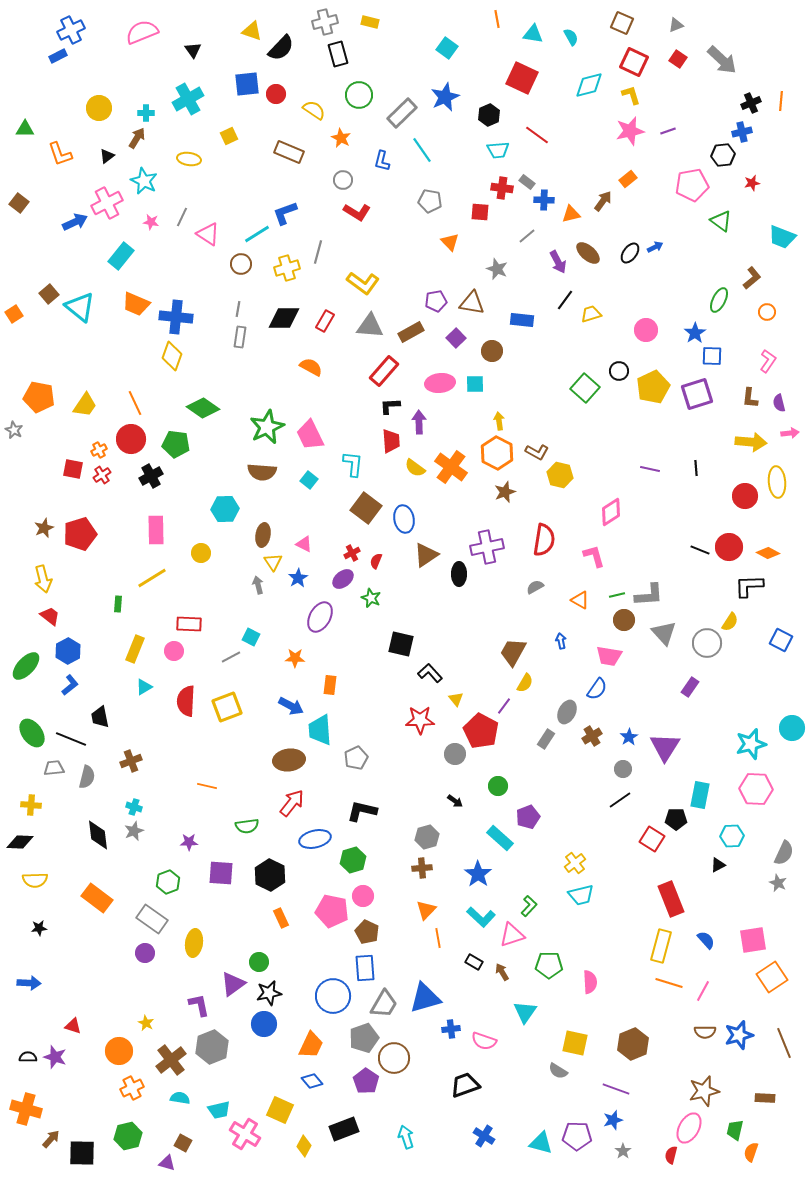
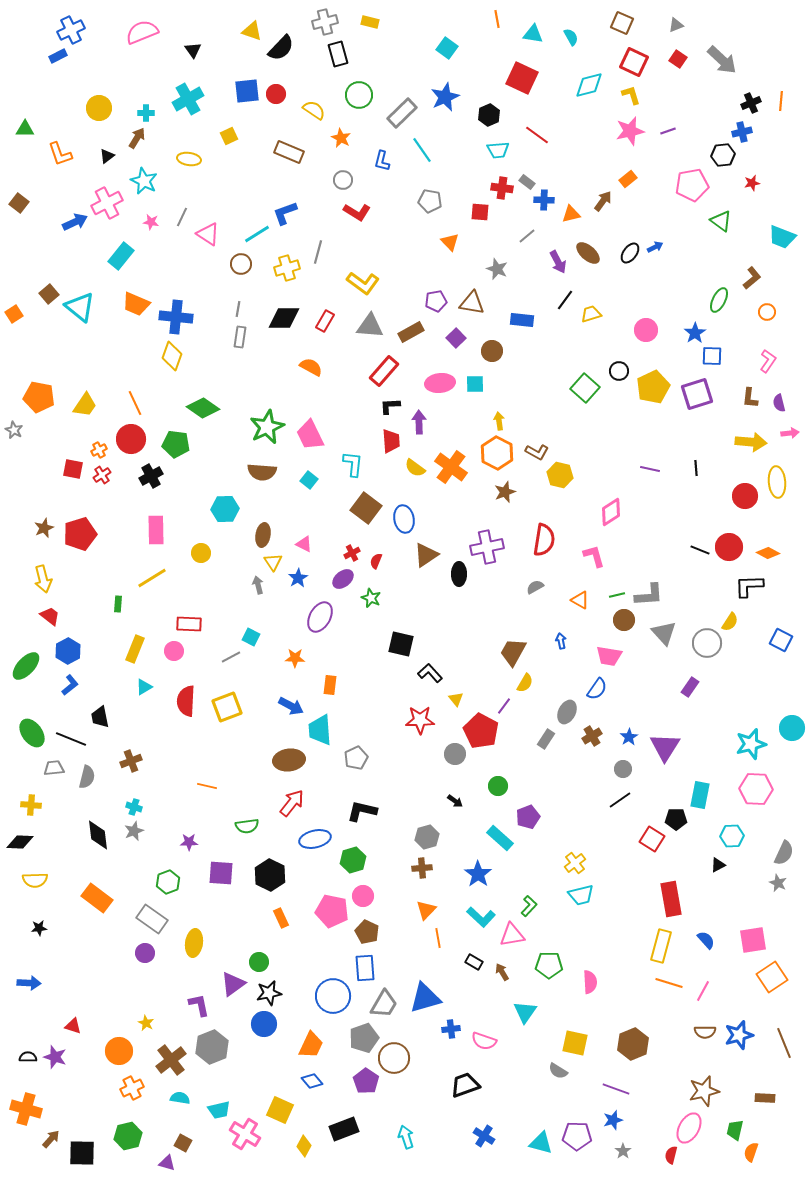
blue square at (247, 84): moved 7 px down
red rectangle at (671, 899): rotated 12 degrees clockwise
pink triangle at (512, 935): rotated 8 degrees clockwise
